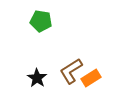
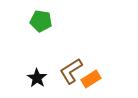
orange rectangle: moved 1 px down
